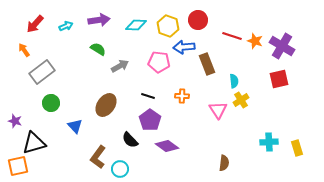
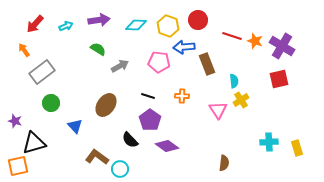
brown L-shape: moved 1 px left; rotated 90 degrees clockwise
